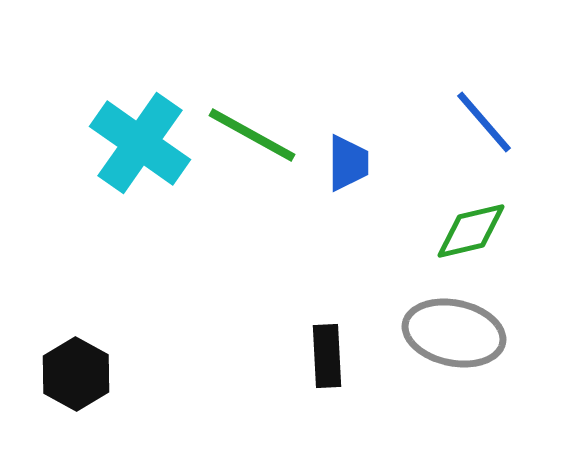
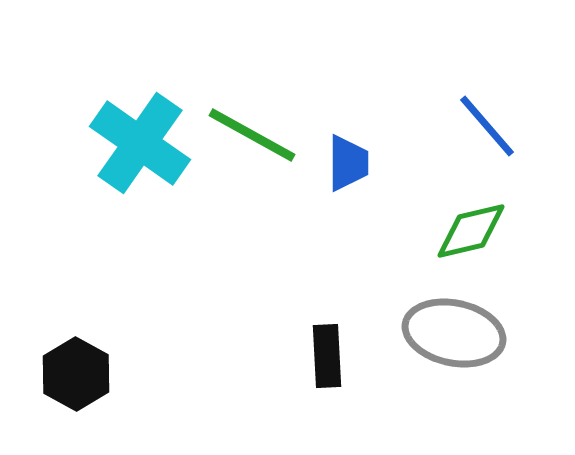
blue line: moved 3 px right, 4 px down
